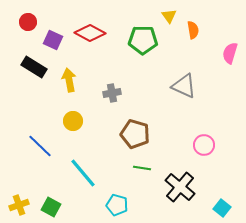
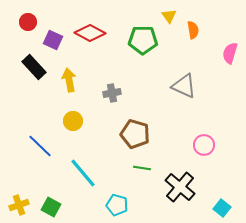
black rectangle: rotated 15 degrees clockwise
